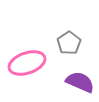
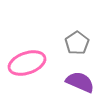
gray pentagon: moved 8 px right
